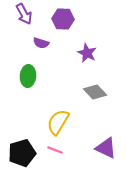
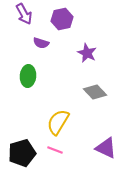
purple hexagon: moved 1 px left; rotated 15 degrees counterclockwise
